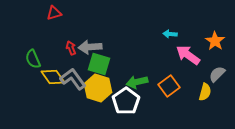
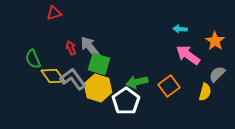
cyan arrow: moved 10 px right, 5 px up
gray arrow: rotated 55 degrees clockwise
yellow diamond: moved 1 px up
